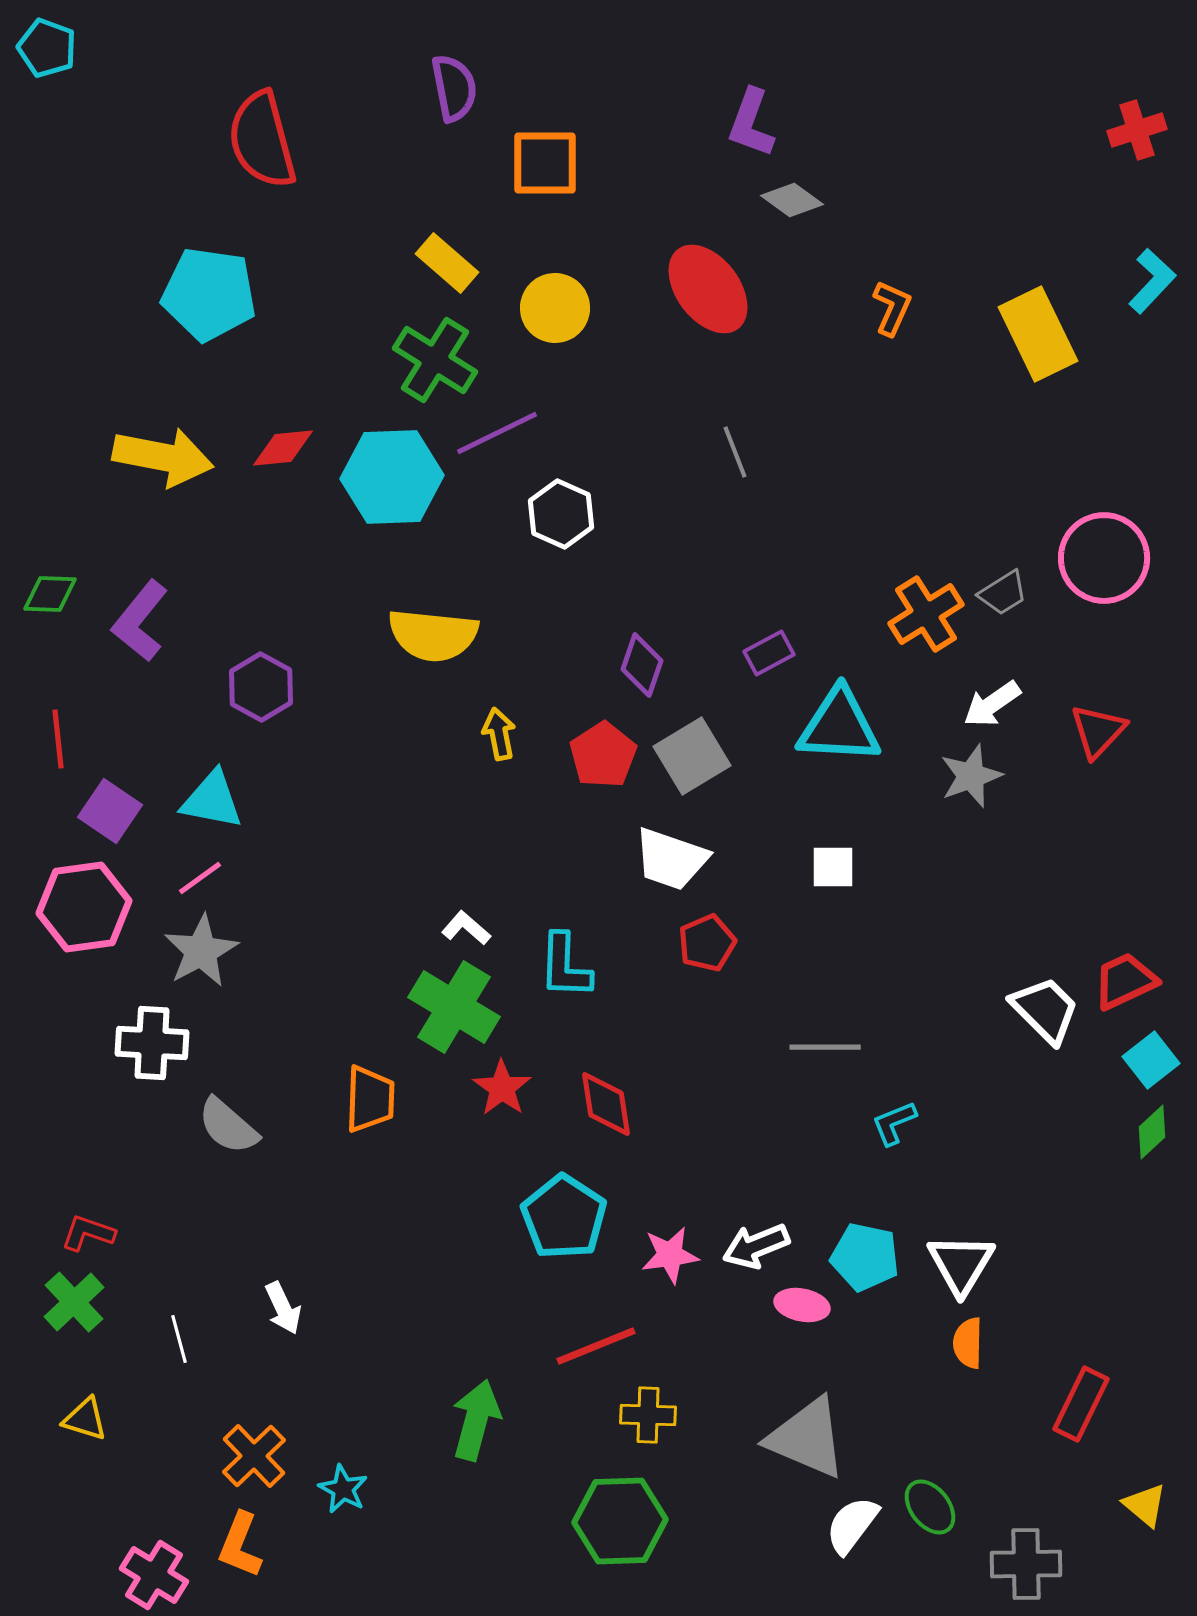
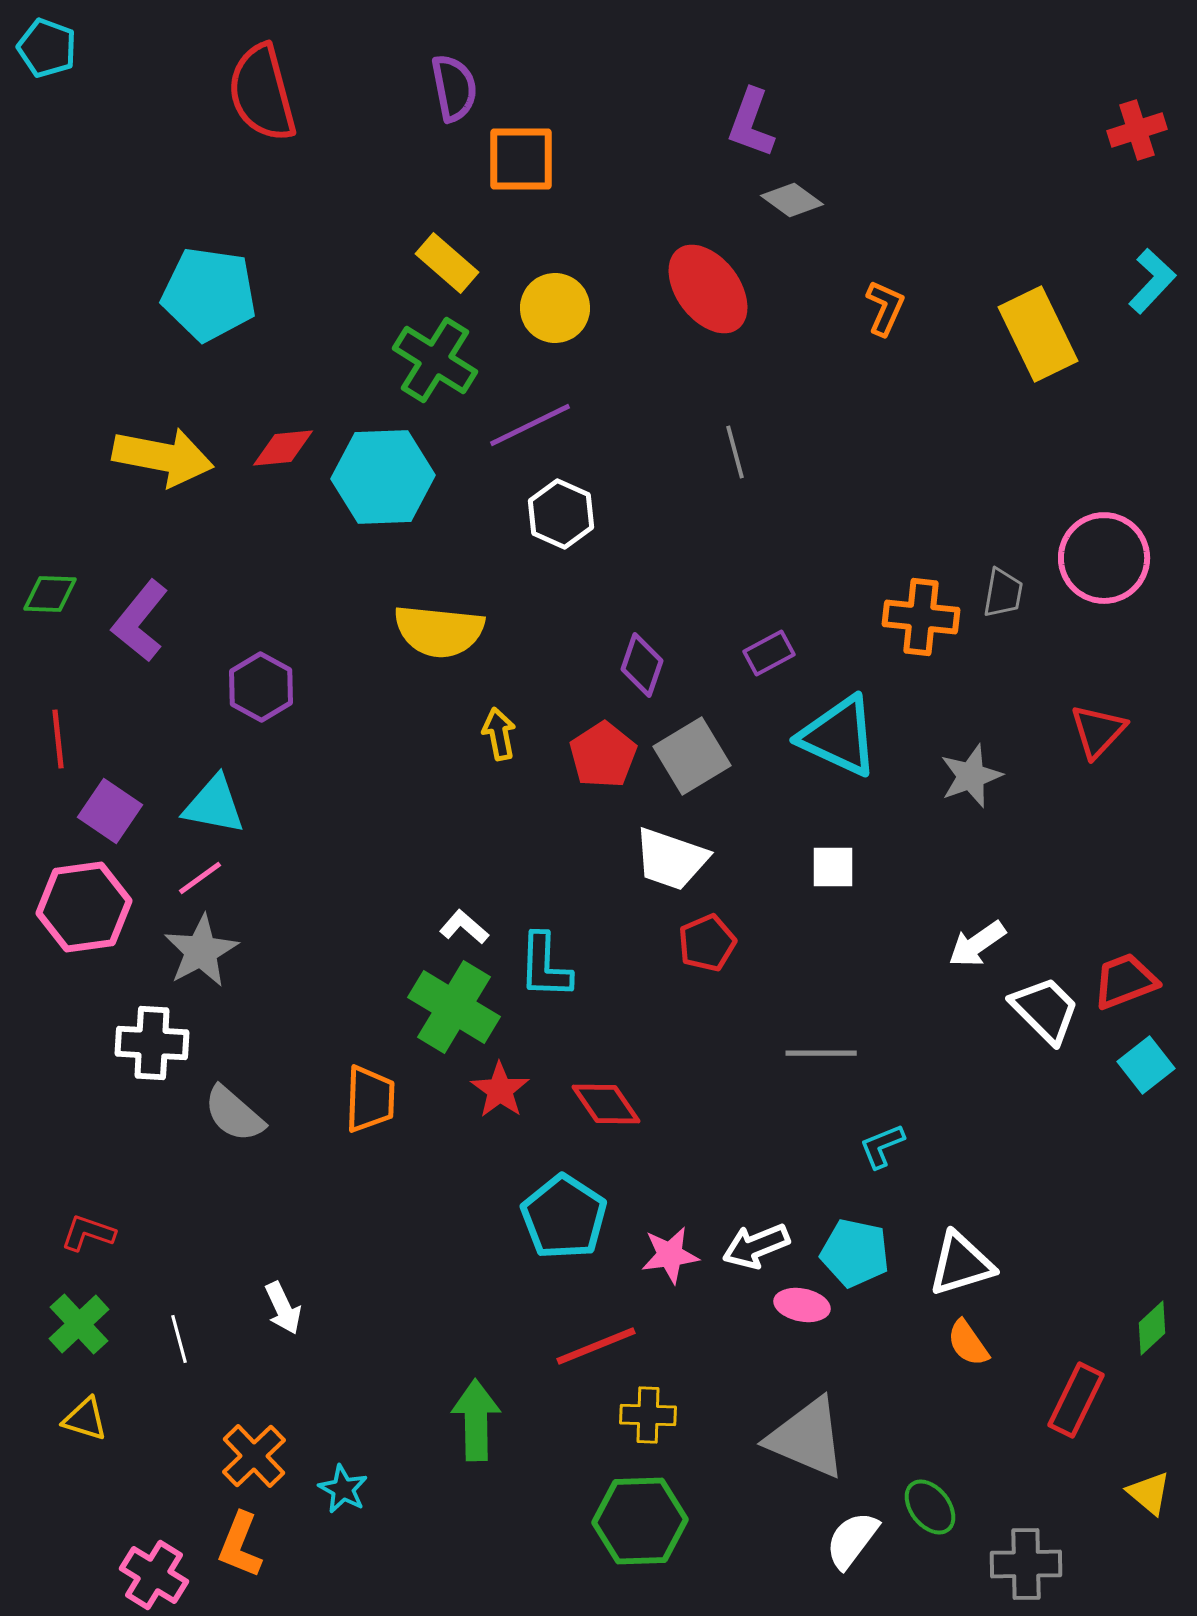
red semicircle at (262, 140): moved 47 px up
orange square at (545, 163): moved 24 px left, 4 px up
orange L-shape at (892, 308): moved 7 px left
purple line at (497, 433): moved 33 px right, 8 px up
gray line at (735, 452): rotated 6 degrees clockwise
cyan hexagon at (392, 477): moved 9 px left
gray trapezoid at (1003, 593): rotated 48 degrees counterclockwise
orange cross at (926, 614): moved 5 px left, 3 px down; rotated 38 degrees clockwise
yellow semicircle at (433, 635): moved 6 px right, 4 px up
white arrow at (992, 704): moved 15 px left, 240 px down
cyan triangle at (839, 726): moved 10 px down; rotated 22 degrees clockwise
cyan triangle at (212, 800): moved 2 px right, 5 px down
white L-shape at (466, 928): moved 2 px left, 1 px up
cyan L-shape at (565, 966): moved 20 px left
red trapezoid at (1125, 981): rotated 4 degrees clockwise
gray line at (825, 1047): moved 4 px left, 6 px down
cyan square at (1151, 1060): moved 5 px left, 5 px down
red star at (502, 1088): moved 2 px left, 2 px down
red diamond at (606, 1104): rotated 26 degrees counterclockwise
cyan L-shape at (894, 1123): moved 12 px left, 23 px down
gray semicircle at (228, 1126): moved 6 px right, 12 px up
green diamond at (1152, 1132): moved 196 px down
cyan pentagon at (865, 1257): moved 10 px left, 4 px up
white triangle at (961, 1264): rotated 42 degrees clockwise
green cross at (74, 1302): moved 5 px right, 22 px down
orange semicircle at (968, 1343): rotated 36 degrees counterclockwise
red rectangle at (1081, 1404): moved 5 px left, 4 px up
green arrow at (476, 1420): rotated 16 degrees counterclockwise
yellow triangle at (1145, 1505): moved 4 px right, 12 px up
green hexagon at (620, 1521): moved 20 px right
white semicircle at (852, 1525): moved 15 px down
